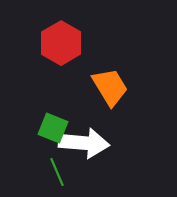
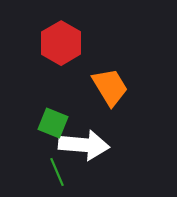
green square: moved 5 px up
white arrow: moved 2 px down
